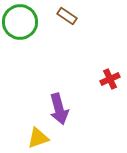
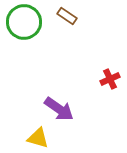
green circle: moved 4 px right
purple arrow: rotated 40 degrees counterclockwise
yellow triangle: rotated 35 degrees clockwise
